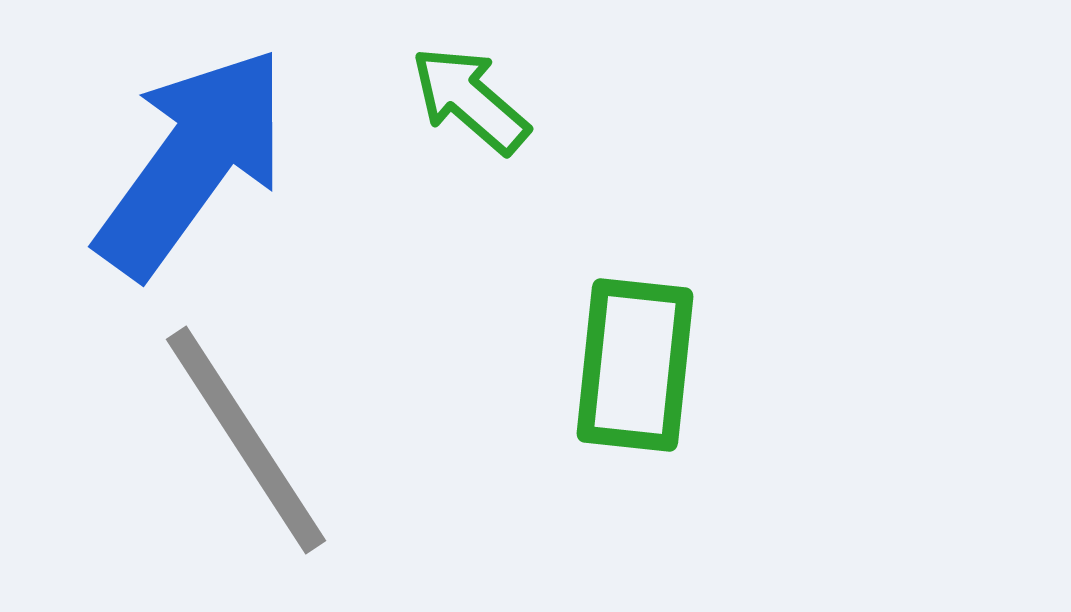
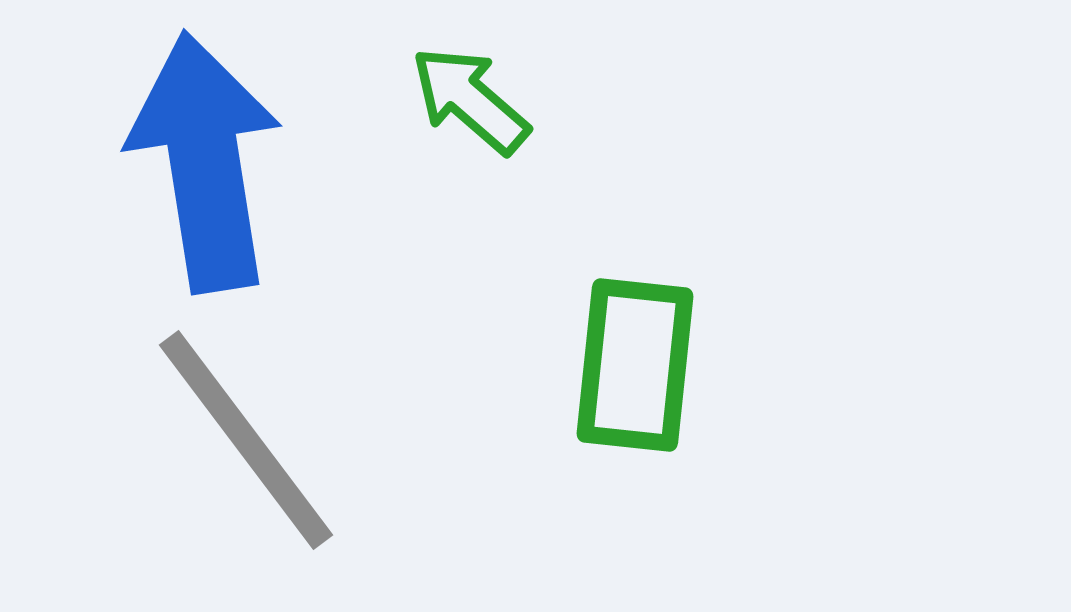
blue arrow: moved 13 px right; rotated 45 degrees counterclockwise
gray line: rotated 4 degrees counterclockwise
